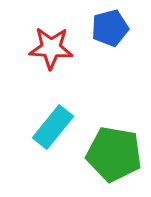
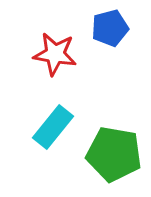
red star: moved 4 px right, 6 px down; rotated 6 degrees clockwise
